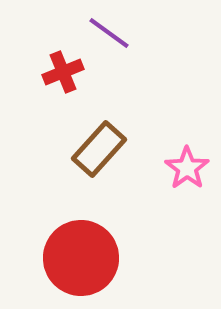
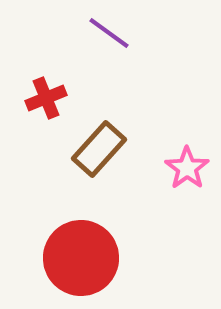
red cross: moved 17 px left, 26 px down
